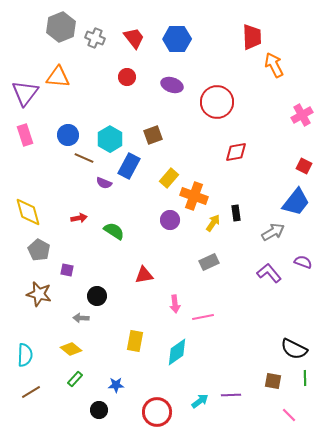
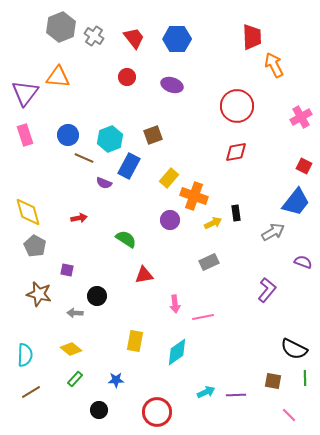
gray cross at (95, 38): moved 1 px left, 2 px up; rotated 12 degrees clockwise
red circle at (217, 102): moved 20 px right, 4 px down
pink cross at (302, 115): moved 1 px left, 2 px down
cyan hexagon at (110, 139): rotated 10 degrees clockwise
yellow arrow at (213, 223): rotated 30 degrees clockwise
green semicircle at (114, 231): moved 12 px right, 8 px down
gray pentagon at (39, 250): moved 4 px left, 4 px up
purple L-shape at (269, 273): moved 2 px left, 17 px down; rotated 80 degrees clockwise
gray arrow at (81, 318): moved 6 px left, 5 px up
blue star at (116, 385): moved 5 px up
purple line at (231, 395): moved 5 px right
cyan arrow at (200, 401): moved 6 px right, 9 px up; rotated 12 degrees clockwise
